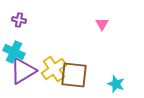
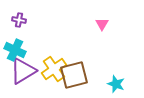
cyan cross: moved 1 px right, 2 px up
brown square: rotated 20 degrees counterclockwise
